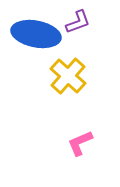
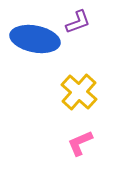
blue ellipse: moved 1 px left, 5 px down
yellow cross: moved 11 px right, 16 px down
